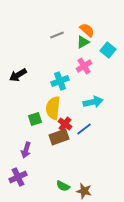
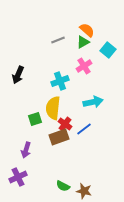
gray line: moved 1 px right, 5 px down
black arrow: rotated 36 degrees counterclockwise
